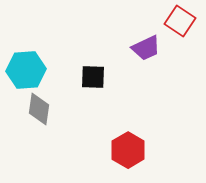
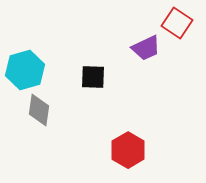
red square: moved 3 px left, 2 px down
cyan hexagon: moved 1 px left; rotated 12 degrees counterclockwise
gray diamond: moved 1 px down
